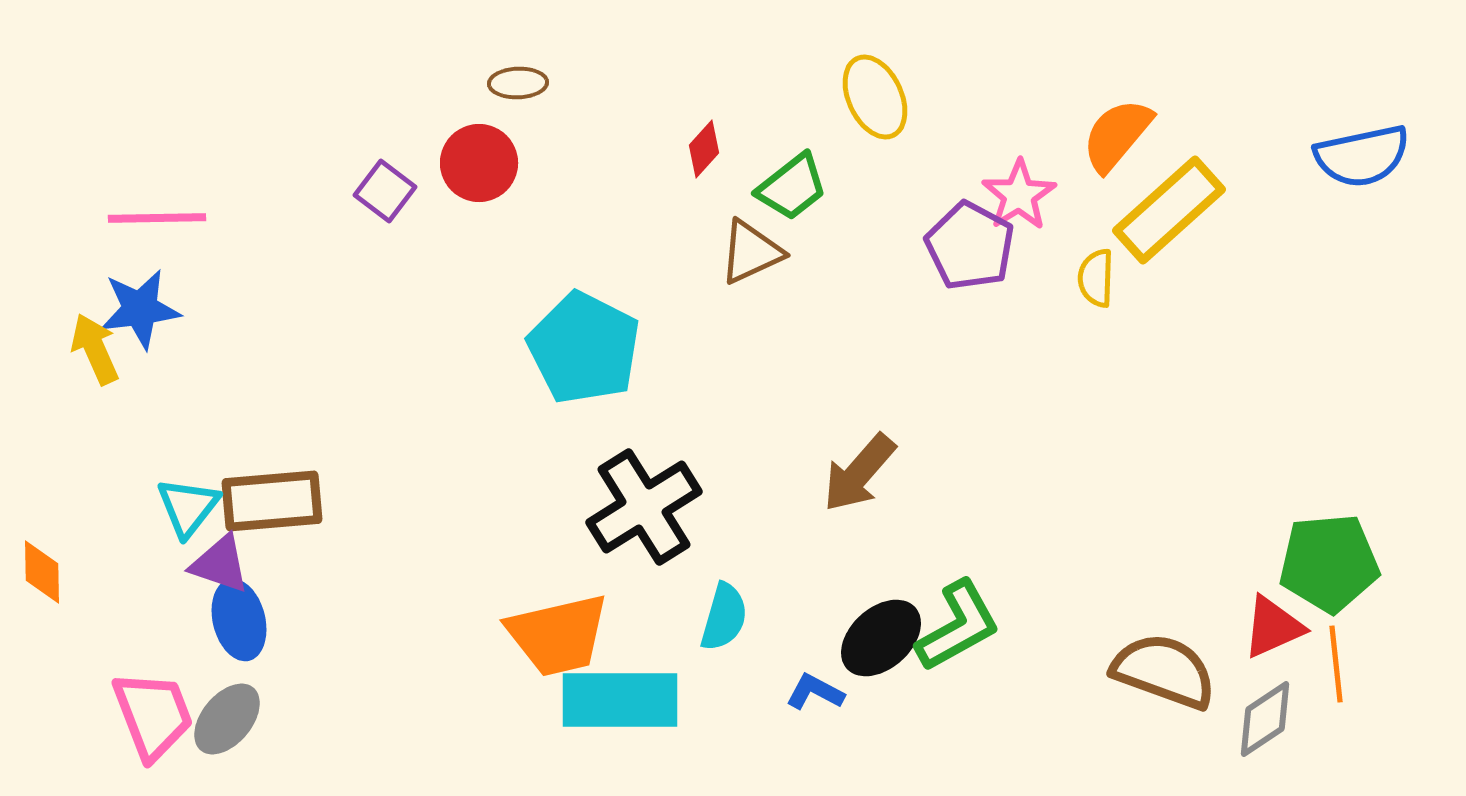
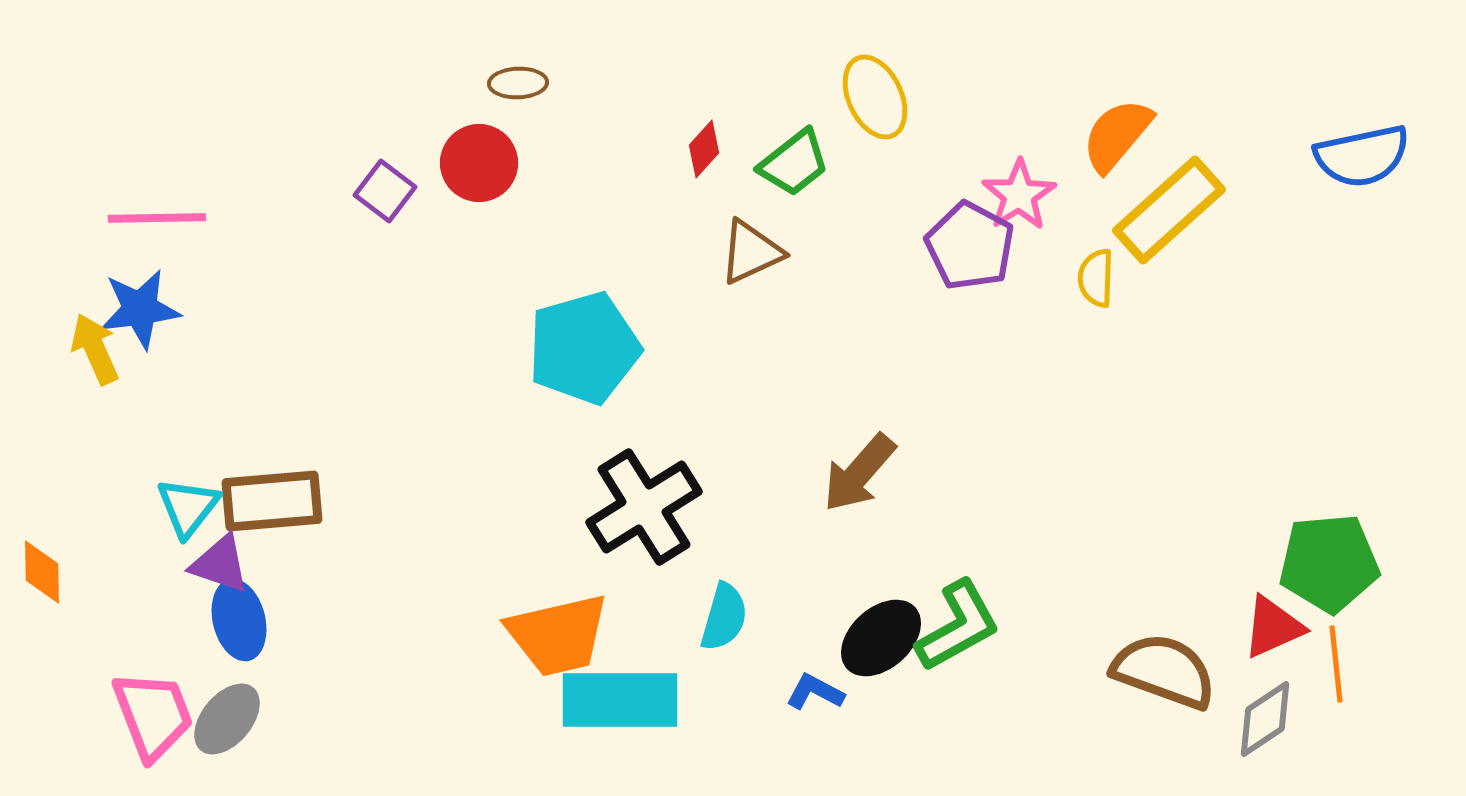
green trapezoid: moved 2 px right, 24 px up
cyan pentagon: rotated 29 degrees clockwise
